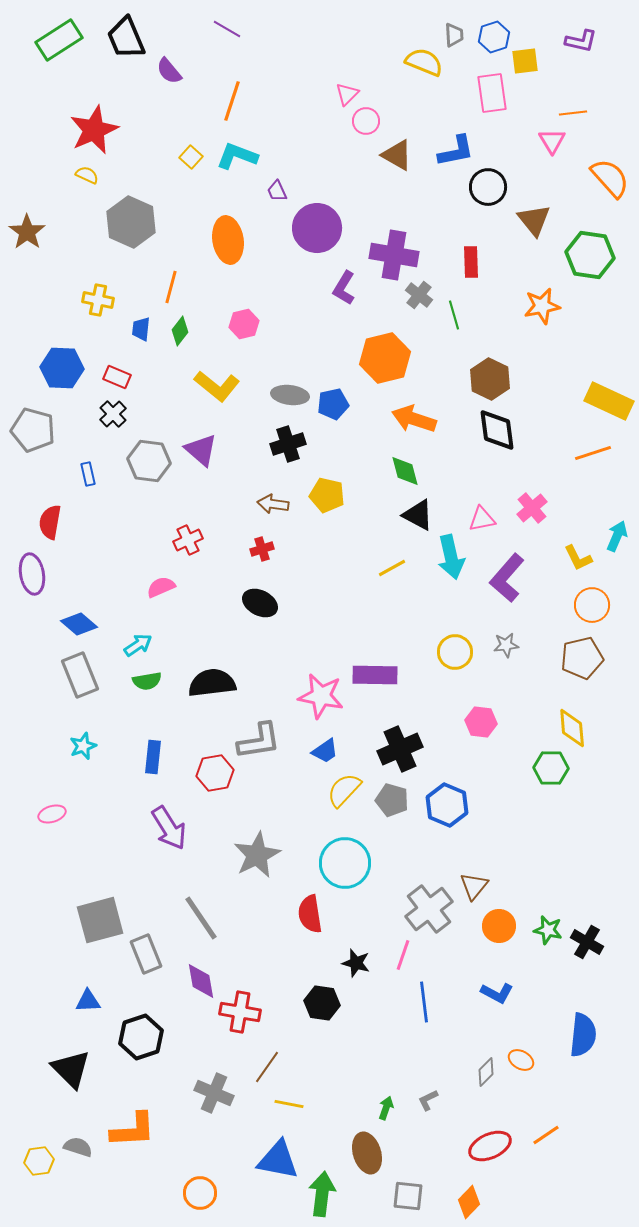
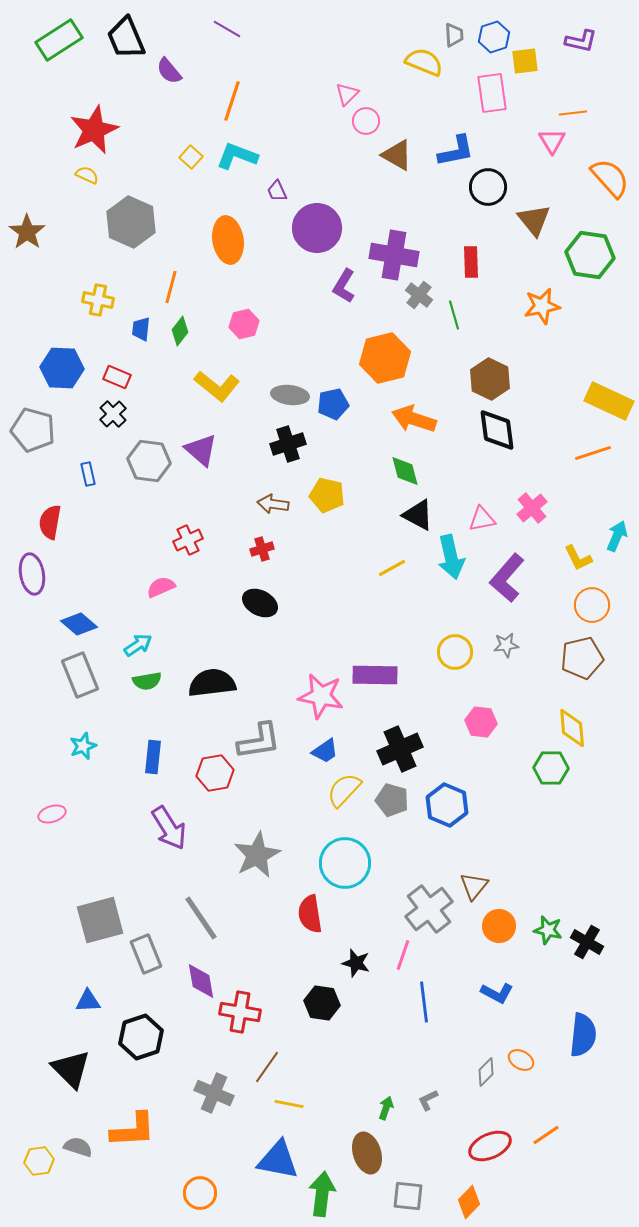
purple L-shape at (344, 288): moved 2 px up
